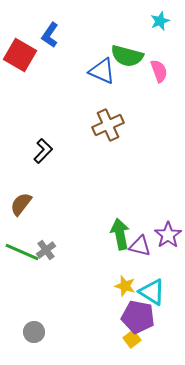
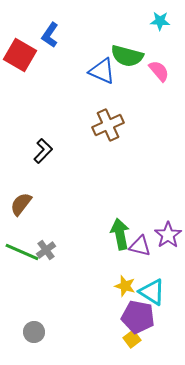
cyan star: rotated 24 degrees clockwise
pink semicircle: rotated 20 degrees counterclockwise
